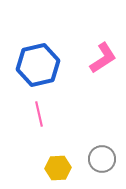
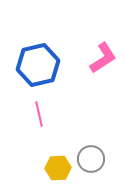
gray circle: moved 11 px left
